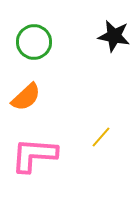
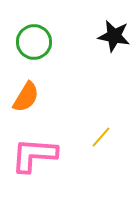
orange semicircle: rotated 16 degrees counterclockwise
